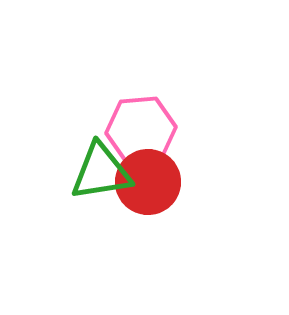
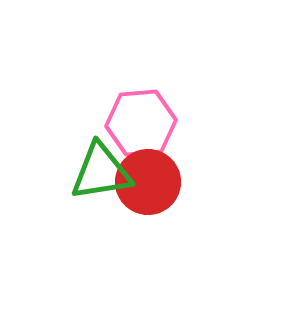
pink hexagon: moved 7 px up
